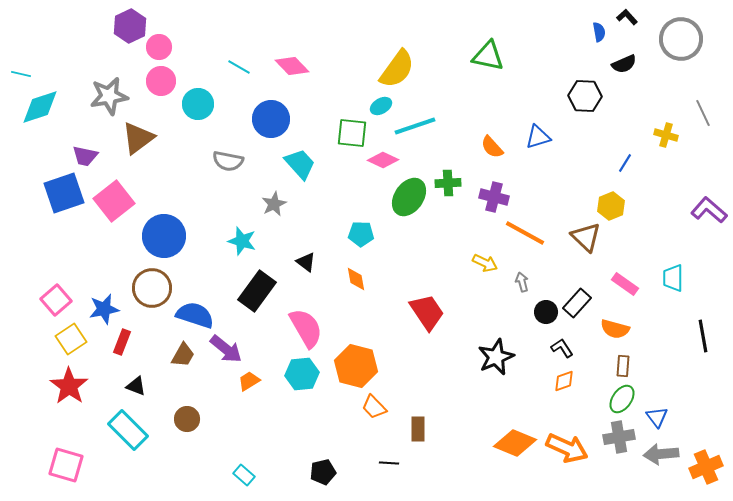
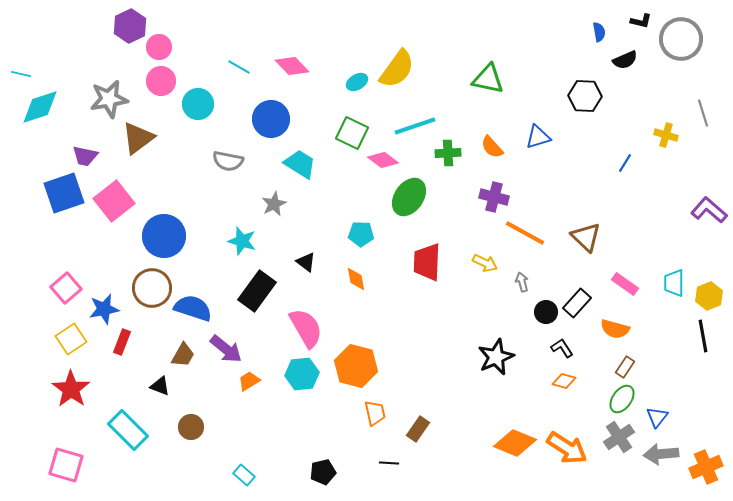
black L-shape at (627, 17): moved 14 px right, 4 px down; rotated 145 degrees clockwise
green triangle at (488, 56): moved 23 px down
black semicircle at (624, 64): moved 1 px right, 4 px up
gray star at (109, 96): moved 3 px down
cyan ellipse at (381, 106): moved 24 px left, 24 px up
gray line at (703, 113): rotated 8 degrees clockwise
green square at (352, 133): rotated 20 degrees clockwise
pink diamond at (383, 160): rotated 12 degrees clockwise
cyan trapezoid at (300, 164): rotated 16 degrees counterclockwise
green cross at (448, 183): moved 30 px up
yellow hexagon at (611, 206): moved 98 px right, 90 px down
cyan trapezoid at (673, 278): moved 1 px right, 5 px down
pink square at (56, 300): moved 10 px right, 12 px up
red trapezoid at (427, 312): moved 50 px up; rotated 144 degrees counterclockwise
blue semicircle at (195, 315): moved 2 px left, 7 px up
brown rectangle at (623, 366): moved 2 px right, 1 px down; rotated 30 degrees clockwise
orange diamond at (564, 381): rotated 35 degrees clockwise
red star at (69, 386): moved 2 px right, 3 px down
black triangle at (136, 386): moved 24 px right
orange trapezoid at (374, 407): moved 1 px right, 6 px down; rotated 148 degrees counterclockwise
blue triangle at (657, 417): rotated 15 degrees clockwise
brown circle at (187, 419): moved 4 px right, 8 px down
brown rectangle at (418, 429): rotated 35 degrees clockwise
gray cross at (619, 437): rotated 24 degrees counterclockwise
orange arrow at (567, 448): rotated 9 degrees clockwise
